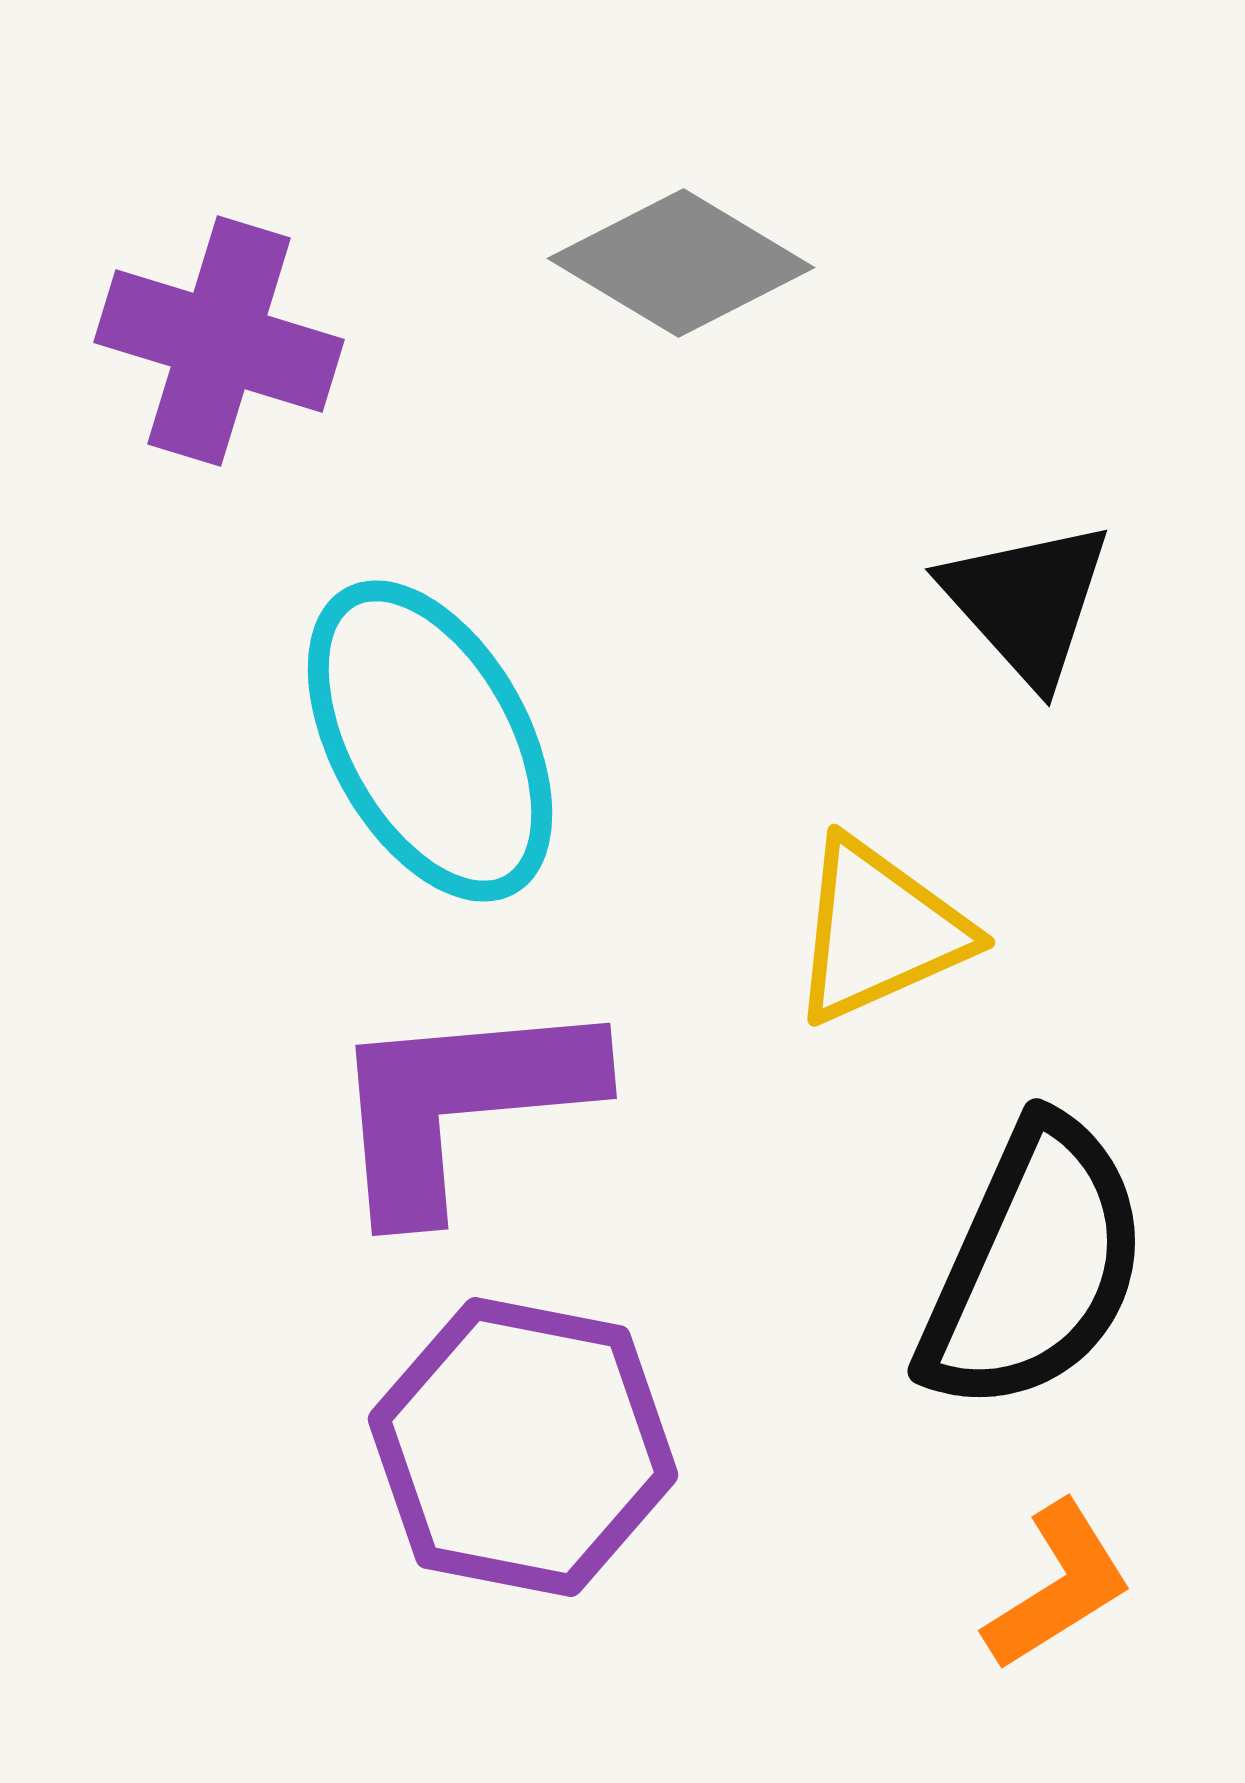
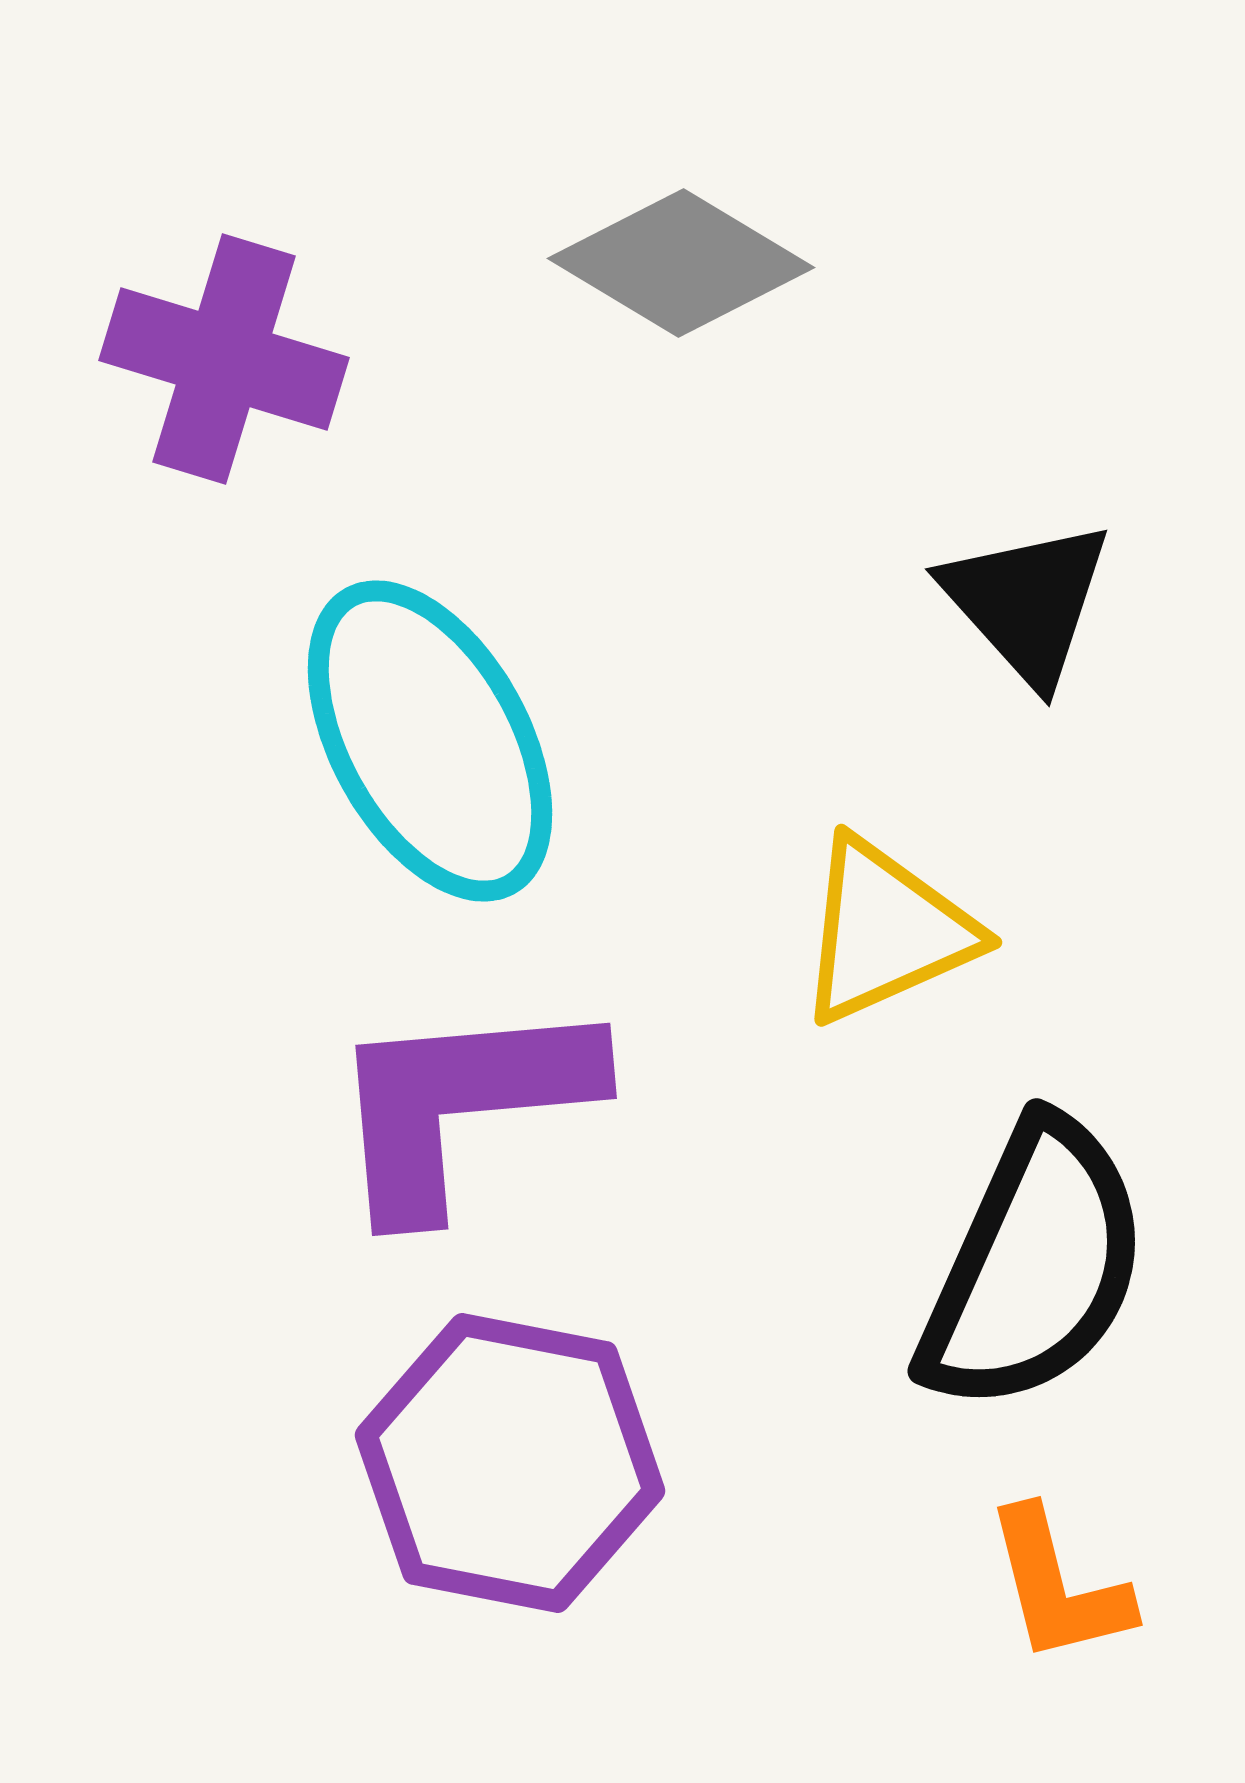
purple cross: moved 5 px right, 18 px down
yellow triangle: moved 7 px right
purple hexagon: moved 13 px left, 16 px down
orange L-shape: rotated 108 degrees clockwise
